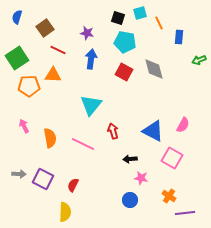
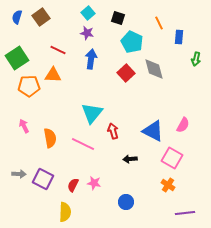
cyan square: moved 52 px left; rotated 24 degrees counterclockwise
brown square: moved 4 px left, 11 px up
cyan pentagon: moved 7 px right; rotated 15 degrees clockwise
green arrow: moved 3 px left, 1 px up; rotated 56 degrees counterclockwise
red square: moved 2 px right, 1 px down; rotated 18 degrees clockwise
cyan triangle: moved 1 px right, 8 px down
pink star: moved 47 px left, 5 px down
orange cross: moved 1 px left, 11 px up
blue circle: moved 4 px left, 2 px down
